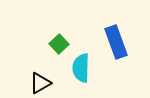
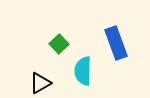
blue rectangle: moved 1 px down
cyan semicircle: moved 2 px right, 3 px down
